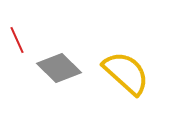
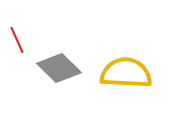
yellow semicircle: rotated 39 degrees counterclockwise
